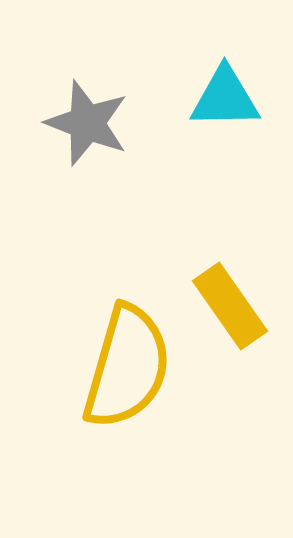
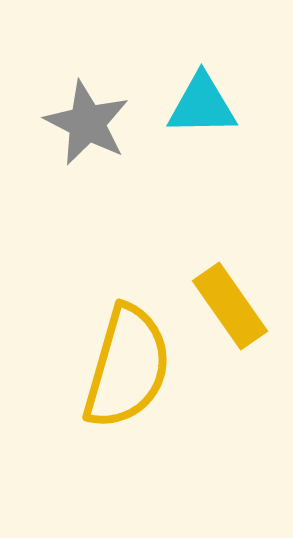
cyan triangle: moved 23 px left, 7 px down
gray star: rotated 6 degrees clockwise
